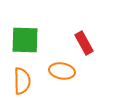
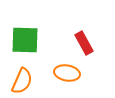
orange ellipse: moved 5 px right, 2 px down
orange semicircle: rotated 24 degrees clockwise
